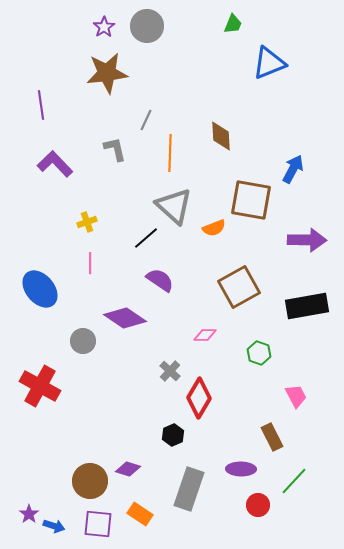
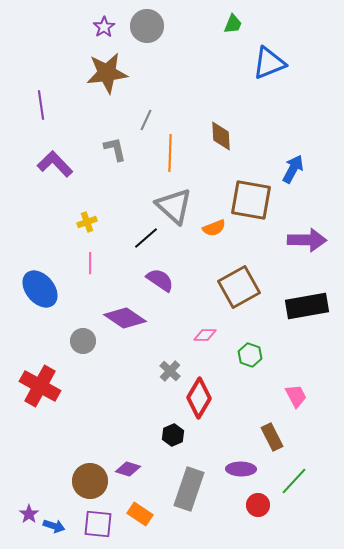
green hexagon at (259, 353): moved 9 px left, 2 px down
